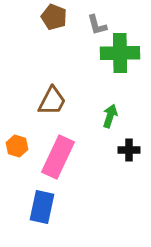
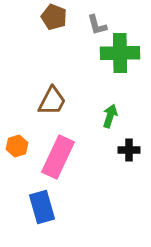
orange hexagon: rotated 25 degrees clockwise
blue rectangle: rotated 28 degrees counterclockwise
